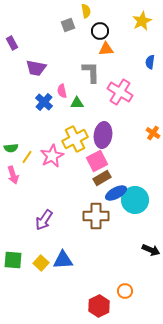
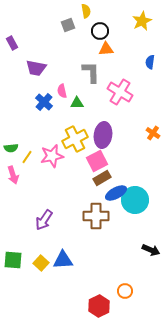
pink star: rotated 15 degrees clockwise
